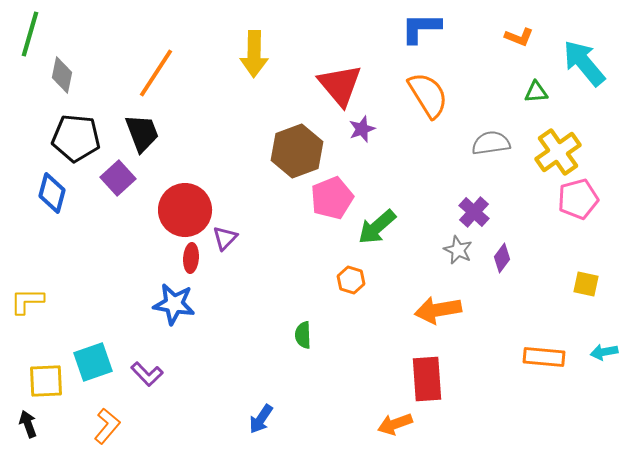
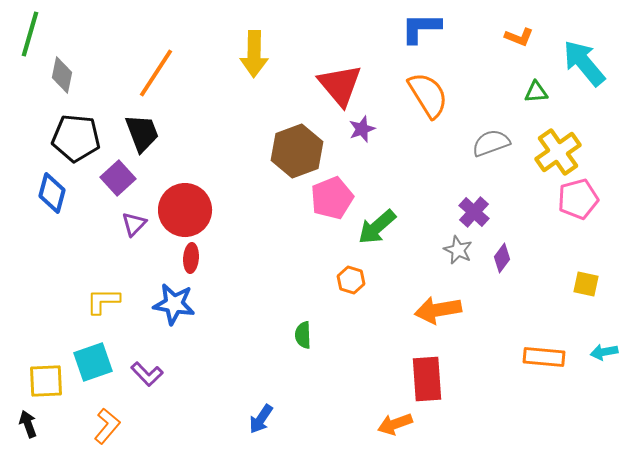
gray semicircle at (491, 143): rotated 12 degrees counterclockwise
purple triangle at (225, 238): moved 91 px left, 14 px up
yellow L-shape at (27, 301): moved 76 px right
